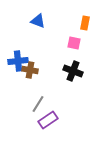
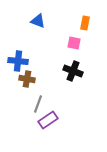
blue cross: rotated 12 degrees clockwise
brown cross: moved 3 px left, 9 px down
gray line: rotated 12 degrees counterclockwise
